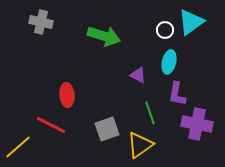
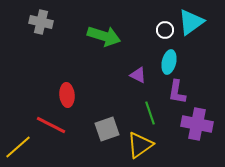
purple L-shape: moved 2 px up
